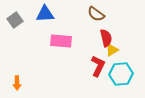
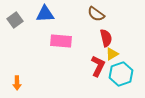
yellow triangle: moved 4 px down
cyan hexagon: rotated 15 degrees counterclockwise
